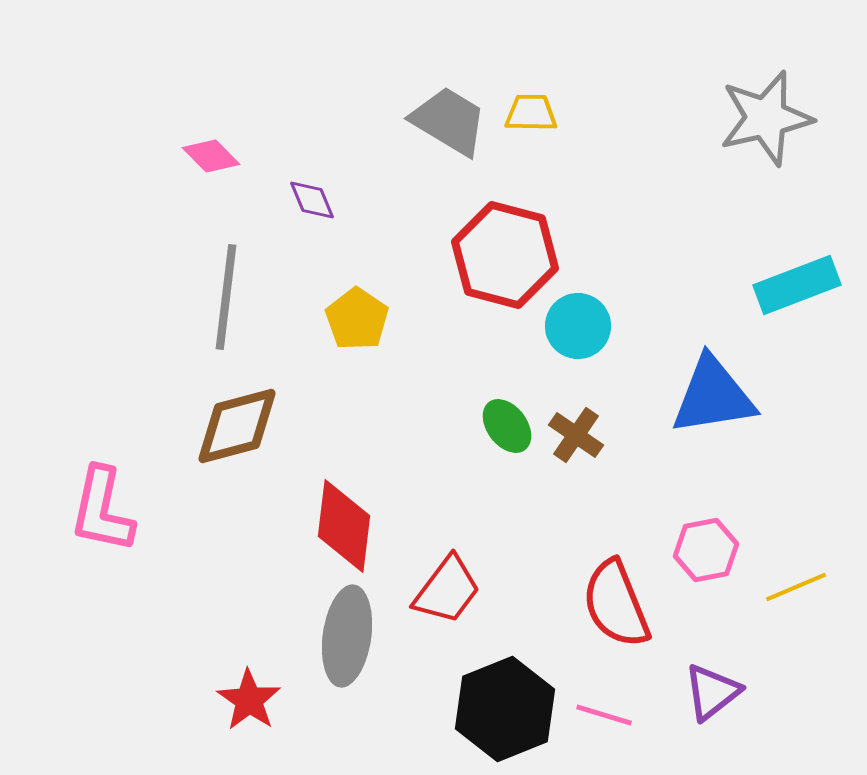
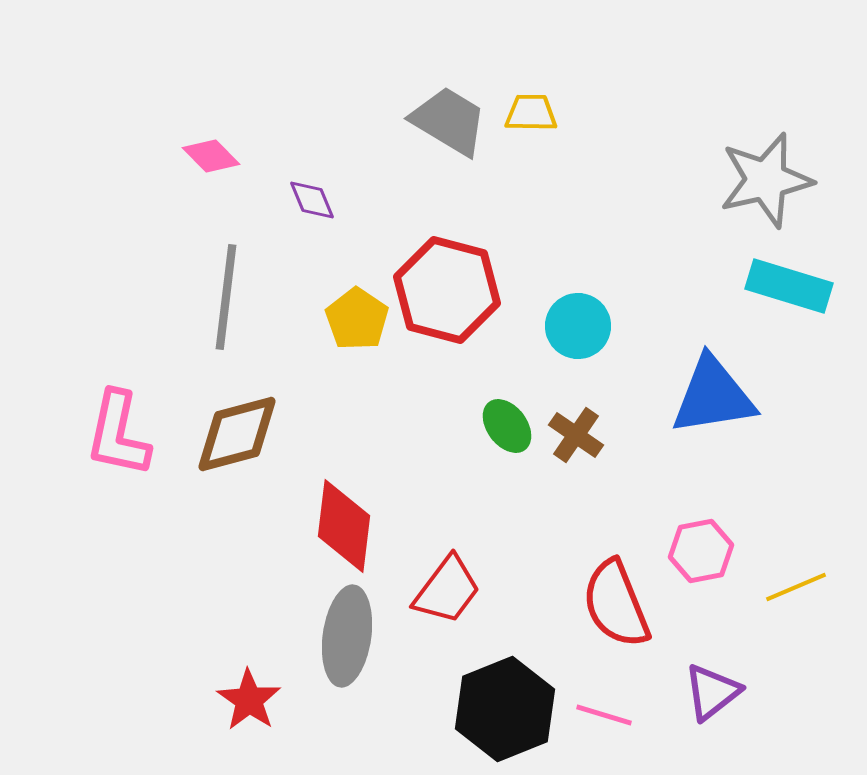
gray star: moved 62 px down
red hexagon: moved 58 px left, 35 px down
cyan rectangle: moved 8 px left, 1 px down; rotated 38 degrees clockwise
brown diamond: moved 8 px down
pink L-shape: moved 16 px right, 76 px up
pink hexagon: moved 5 px left, 1 px down
